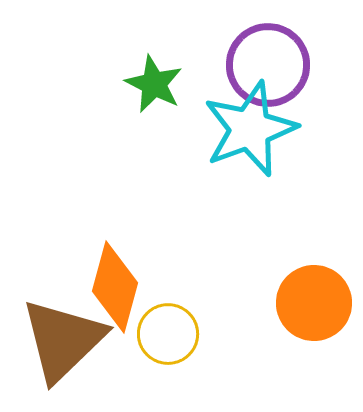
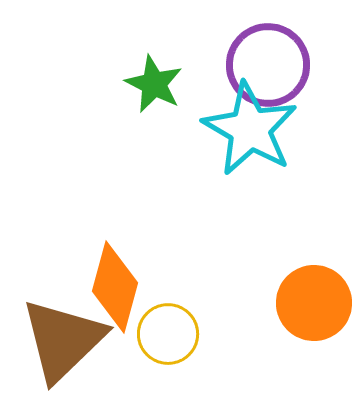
cyan star: rotated 22 degrees counterclockwise
